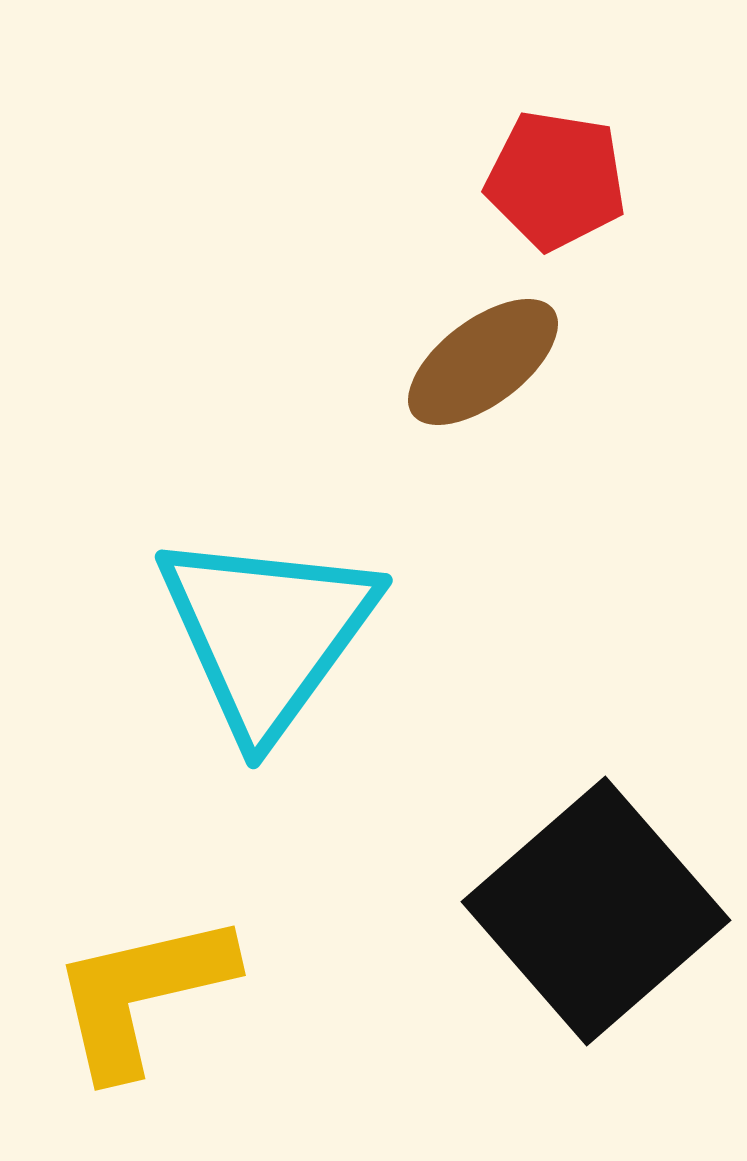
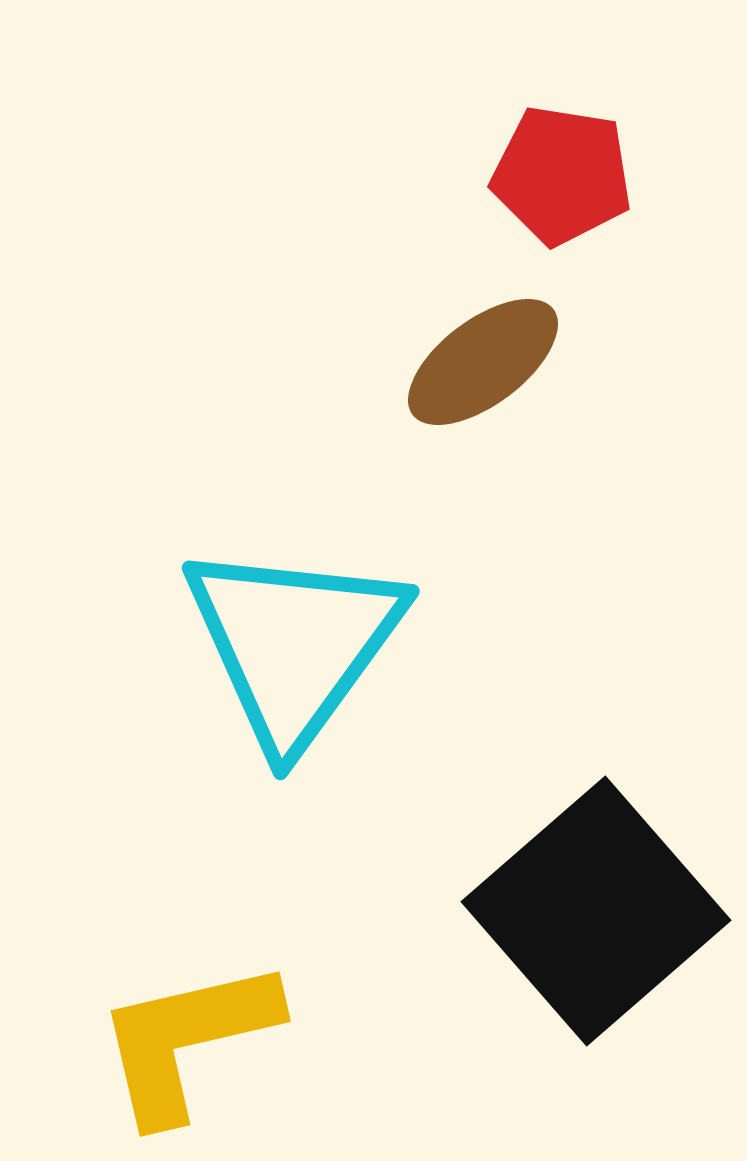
red pentagon: moved 6 px right, 5 px up
cyan triangle: moved 27 px right, 11 px down
yellow L-shape: moved 45 px right, 46 px down
